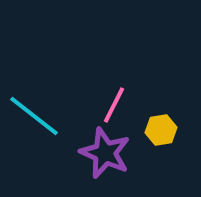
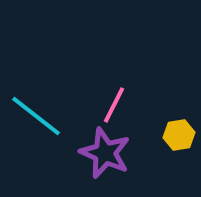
cyan line: moved 2 px right
yellow hexagon: moved 18 px right, 5 px down
